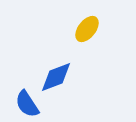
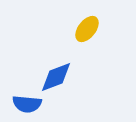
blue semicircle: rotated 52 degrees counterclockwise
